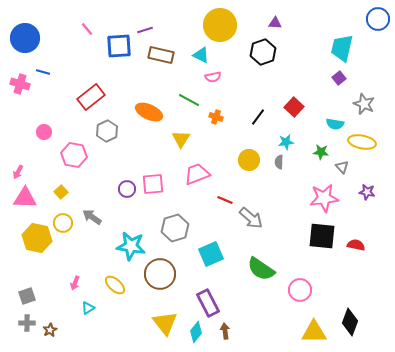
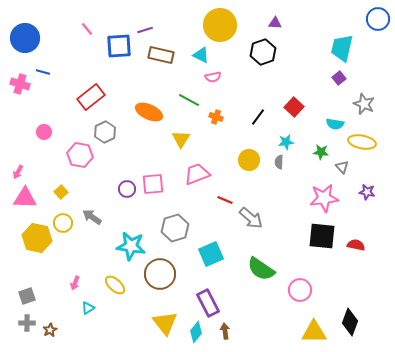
gray hexagon at (107, 131): moved 2 px left, 1 px down
pink hexagon at (74, 155): moved 6 px right
